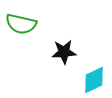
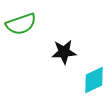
green semicircle: rotated 32 degrees counterclockwise
